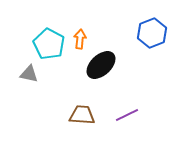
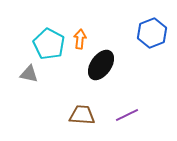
black ellipse: rotated 12 degrees counterclockwise
